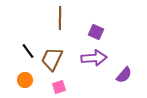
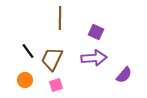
pink square: moved 3 px left, 2 px up
